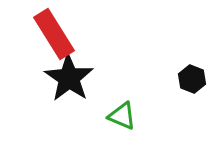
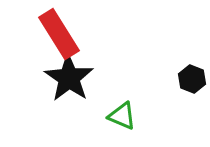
red rectangle: moved 5 px right
